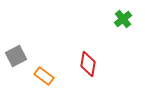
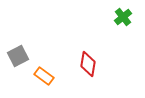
green cross: moved 2 px up
gray square: moved 2 px right
